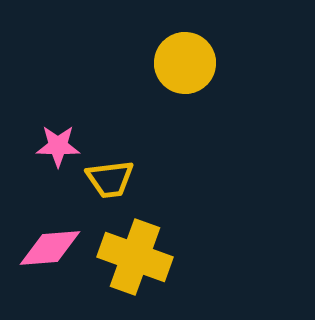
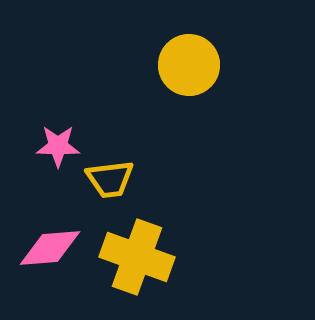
yellow circle: moved 4 px right, 2 px down
yellow cross: moved 2 px right
